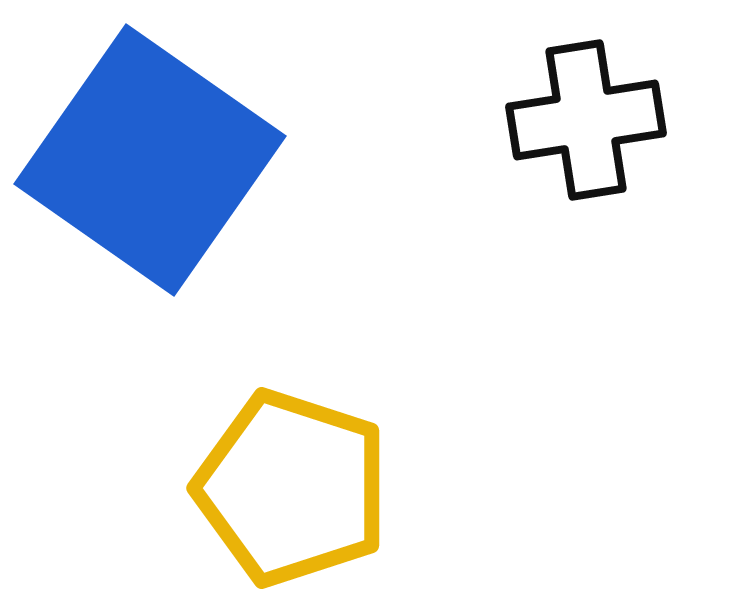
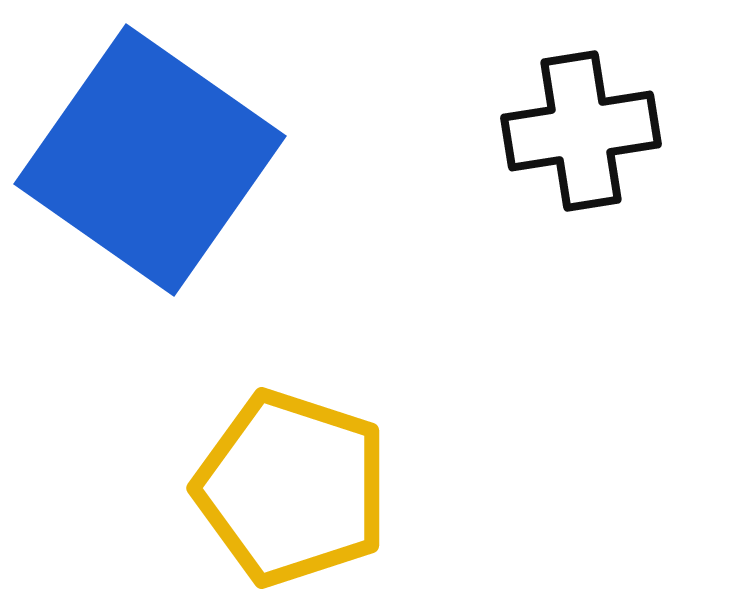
black cross: moved 5 px left, 11 px down
